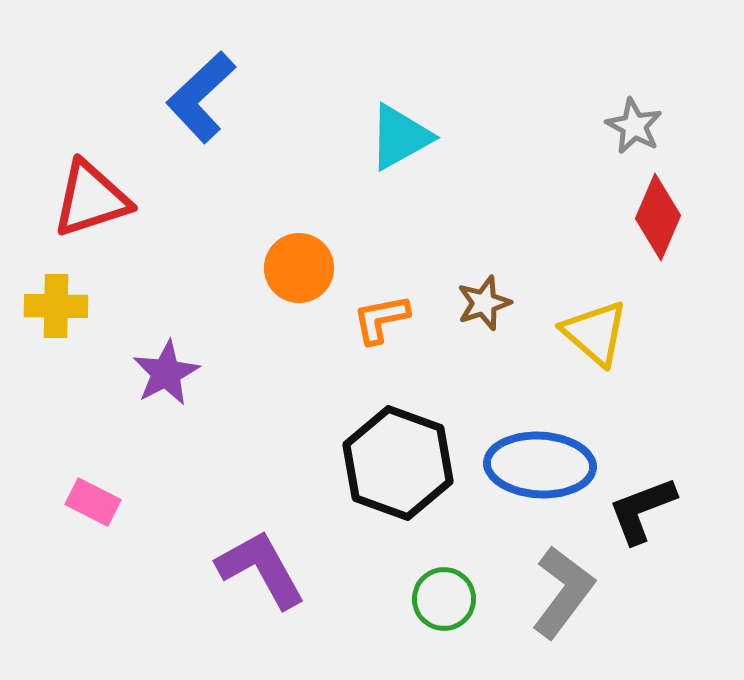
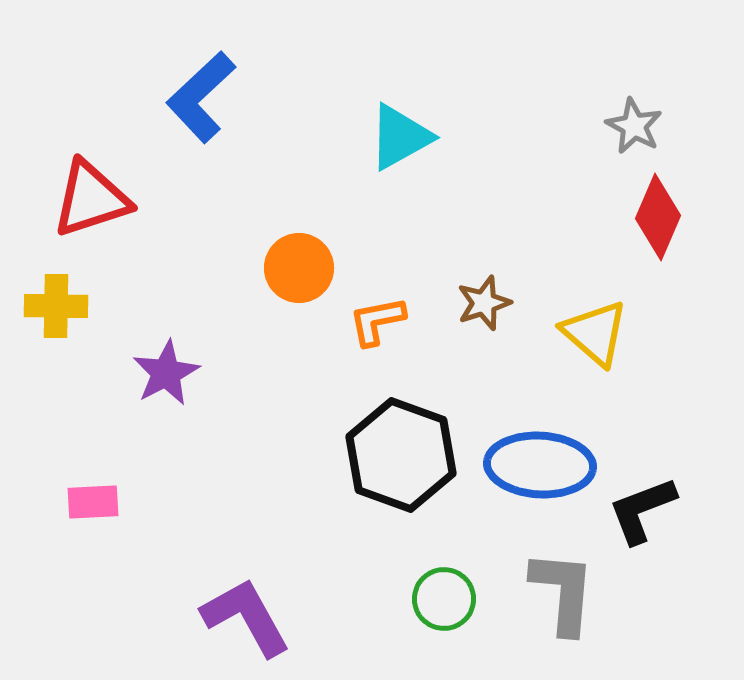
orange L-shape: moved 4 px left, 2 px down
black hexagon: moved 3 px right, 8 px up
pink rectangle: rotated 30 degrees counterclockwise
purple L-shape: moved 15 px left, 48 px down
gray L-shape: rotated 32 degrees counterclockwise
